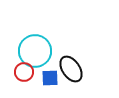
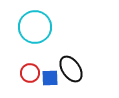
cyan circle: moved 24 px up
red circle: moved 6 px right, 1 px down
